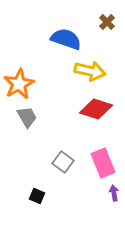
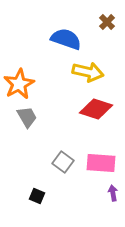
yellow arrow: moved 2 px left, 1 px down
pink rectangle: moved 2 px left; rotated 64 degrees counterclockwise
purple arrow: moved 1 px left
